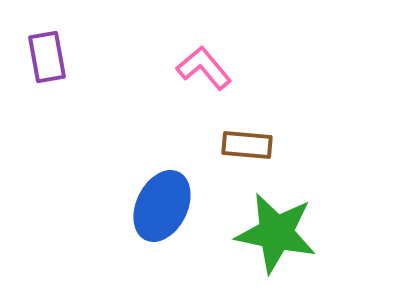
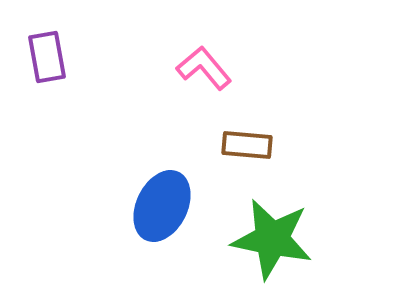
green star: moved 4 px left, 6 px down
